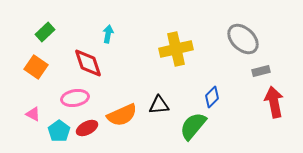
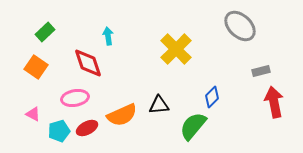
cyan arrow: moved 2 px down; rotated 18 degrees counterclockwise
gray ellipse: moved 3 px left, 13 px up
yellow cross: rotated 32 degrees counterclockwise
cyan pentagon: rotated 20 degrees clockwise
